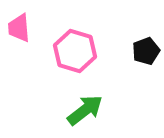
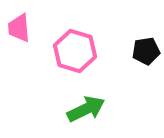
black pentagon: rotated 12 degrees clockwise
green arrow: moved 1 px right, 1 px up; rotated 12 degrees clockwise
